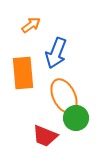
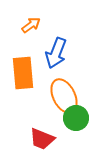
red trapezoid: moved 3 px left, 3 px down
